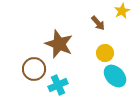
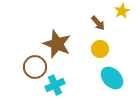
brown star: moved 2 px left
yellow circle: moved 5 px left, 4 px up
brown circle: moved 1 px right, 2 px up
cyan ellipse: moved 3 px left, 2 px down
cyan cross: moved 3 px left
